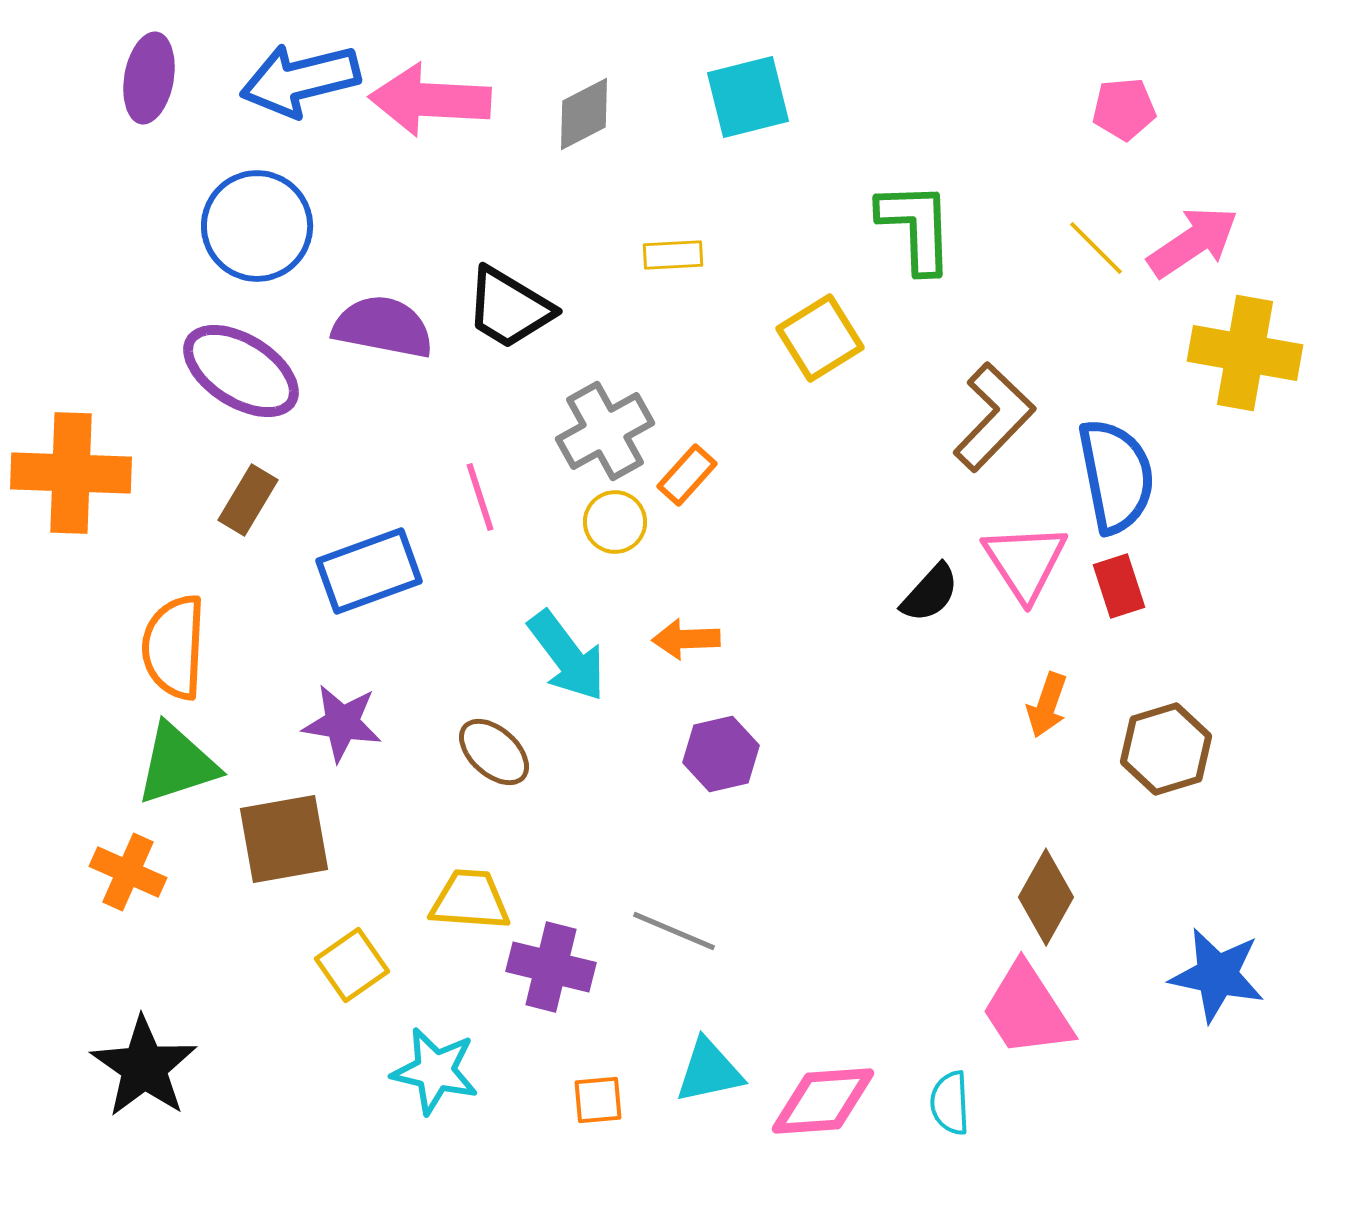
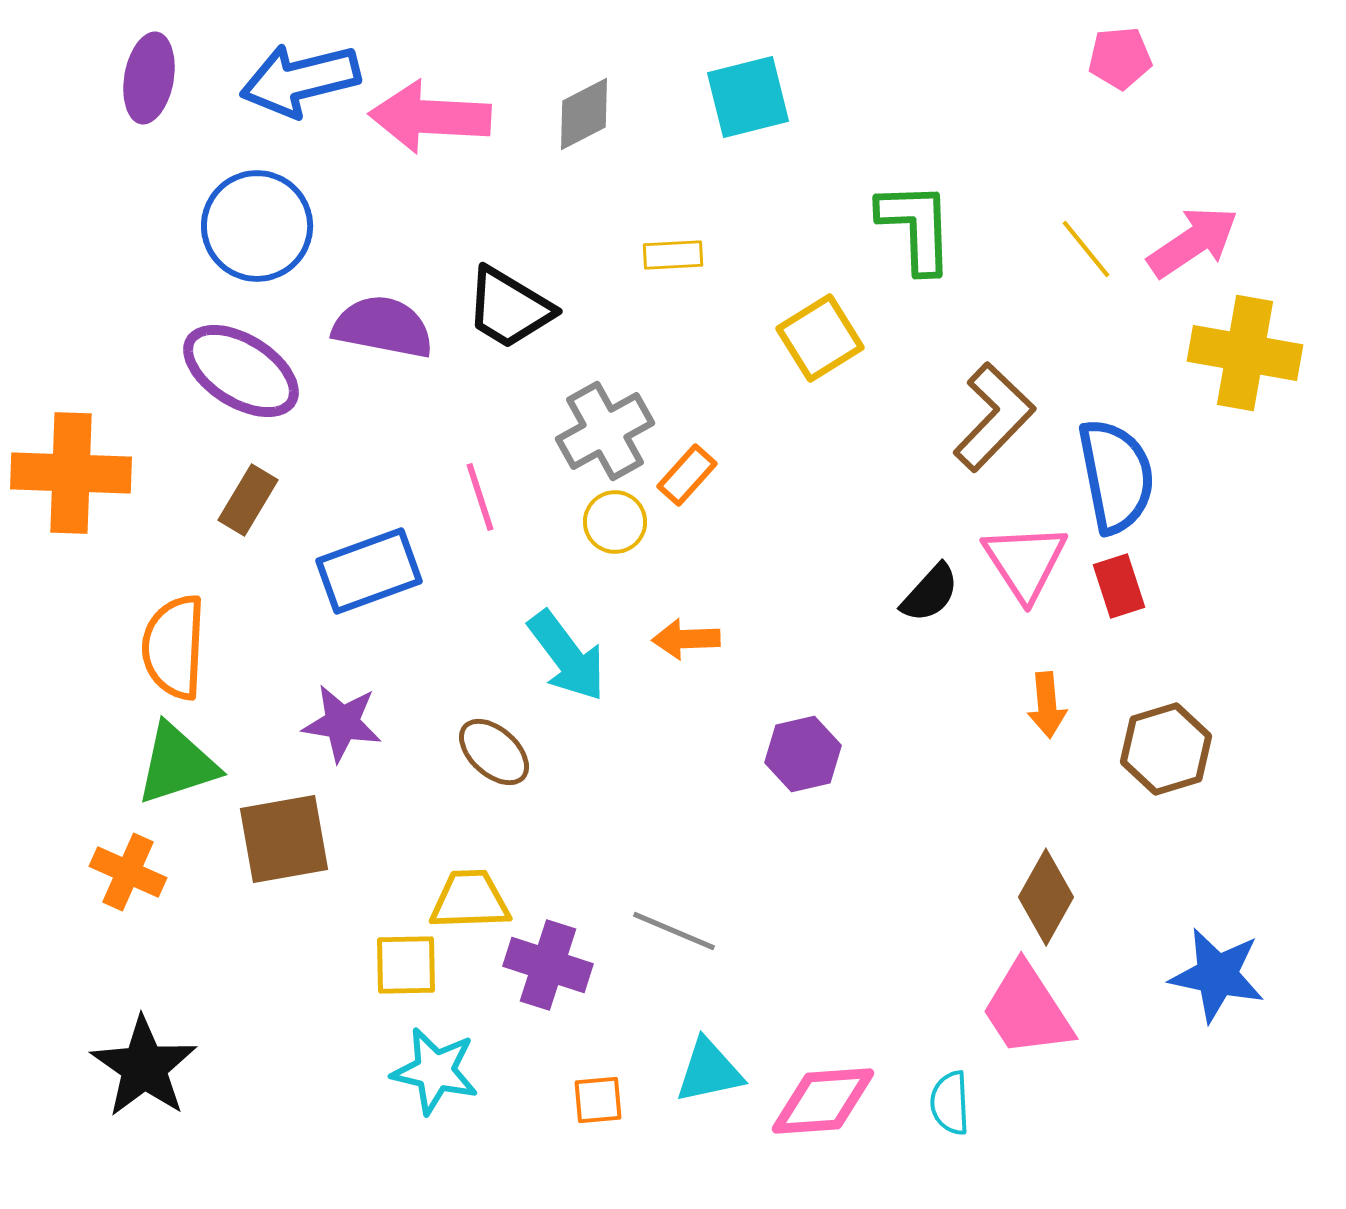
pink arrow at (430, 100): moved 17 px down
pink pentagon at (1124, 109): moved 4 px left, 51 px up
yellow line at (1096, 248): moved 10 px left, 1 px down; rotated 6 degrees clockwise
orange arrow at (1047, 705): rotated 24 degrees counterclockwise
purple hexagon at (721, 754): moved 82 px right
yellow trapezoid at (470, 900): rotated 6 degrees counterclockwise
yellow square at (352, 965): moved 54 px right; rotated 34 degrees clockwise
purple cross at (551, 967): moved 3 px left, 2 px up; rotated 4 degrees clockwise
